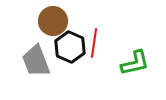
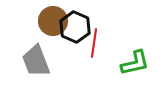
black hexagon: moved 5 px right, 20 px up
